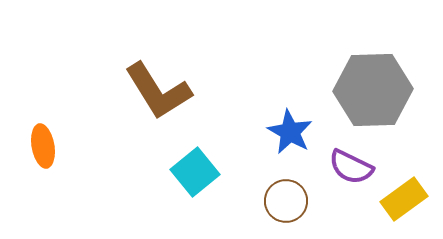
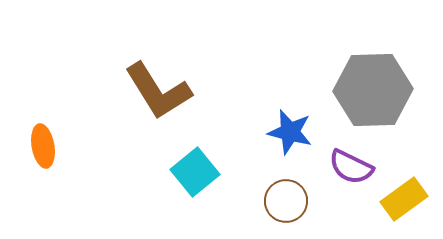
blue star: rotated 15 degrees counterclockwise
